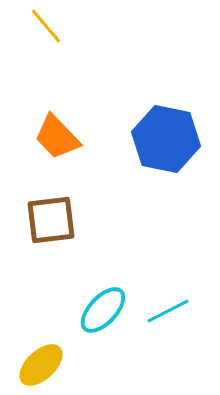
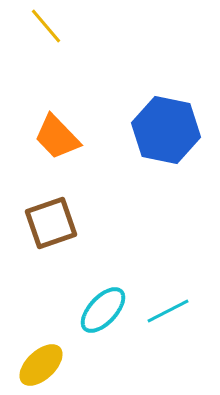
blue hexagon: moved 9 px up
brown square: moved 3 px down; rotated 12 degrees counterclockwise
